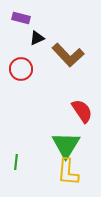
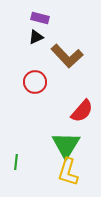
purple rectangle: moved 19 px right
black triangle: moved 1 px left, 1 px up
brown L-shape: moved 1 px left, 1 px down
red circle: moved 14 px right, 13 px down
red semicircle: rotated 75 degrees clockwise
yellow L-shape: rotated 12 degrees clockwise
